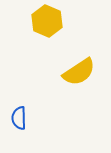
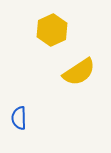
yellow hexagon: moved 5 px right, 9 px down; rotated 12 degrees clockwise
